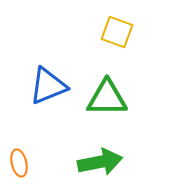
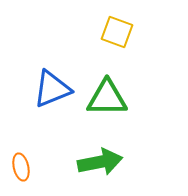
blue triangle: moved 4 px right, 3 px down
orange ellipse: moved 2 px right, 4 px down
